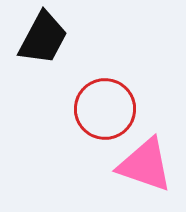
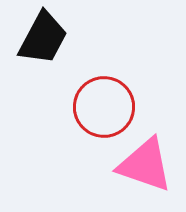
red circle: moved 1 px left, 2 px up
